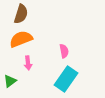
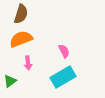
pink semicircle: rotated 16 degrees counterclockwise
cyan rectangle: moved 3 px left, 2 px up; rotated 25 degrees clockwise
